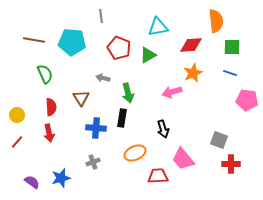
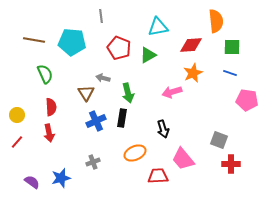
brown triangle: moved 5 px right, 5 px up
blue cross: moved 7 px up; rotated 30 degrees counterclockwise
